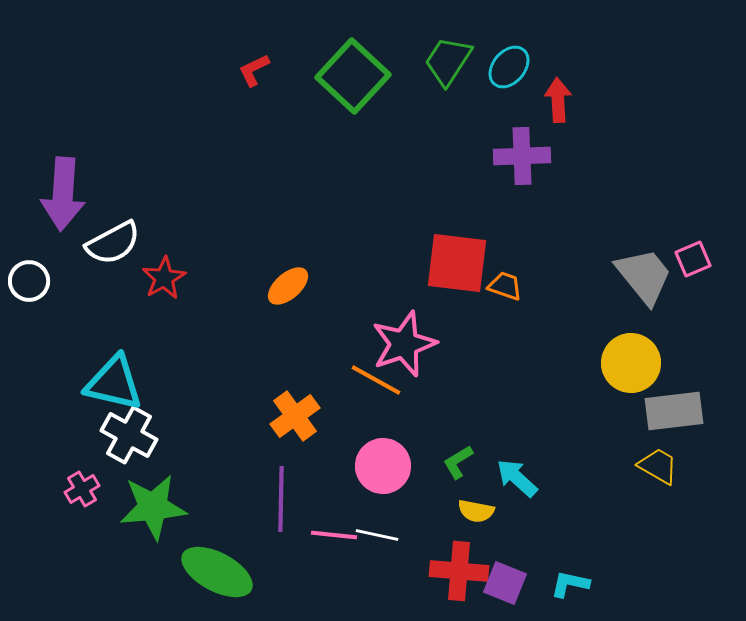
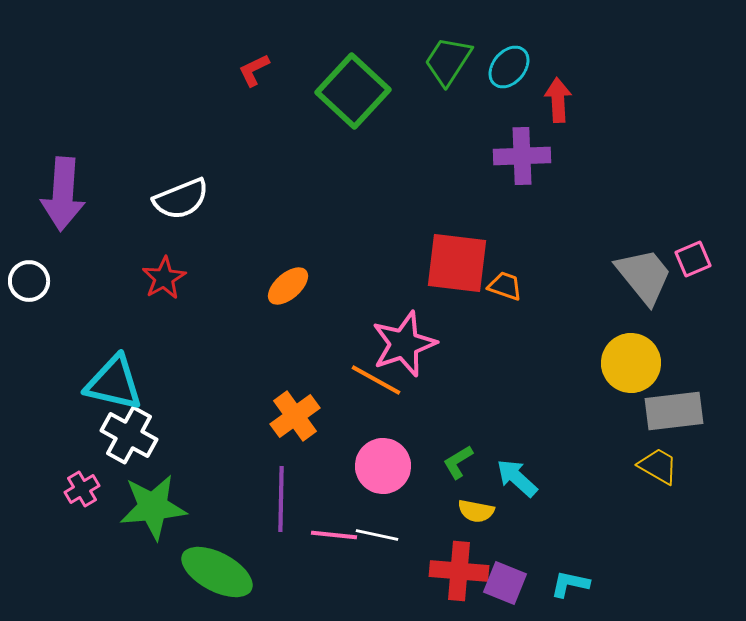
green square: moved 15 px down
white semicircle: moved 68 px right, 44 px up; rotated 6 degrees clockwise
